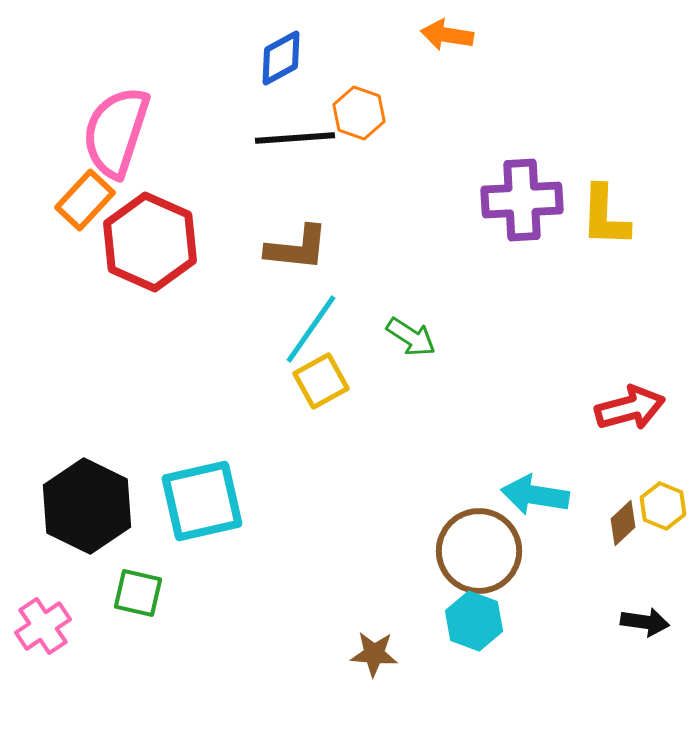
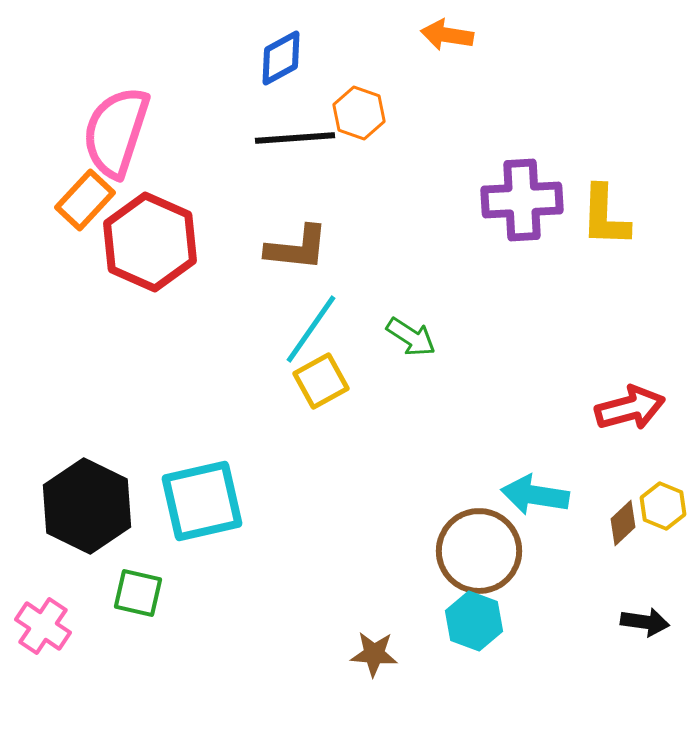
pink cross: rotated 22 degrees counterclockwise
